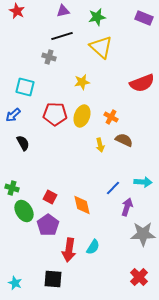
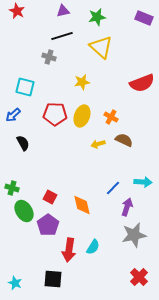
yellow arrow: moved 2 px left, 1 px up; rotated 88 degrees clockwise
gray star: moved 9 px left, 1 px down; rotated 10 degrees counterclockwise
